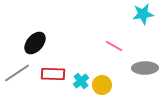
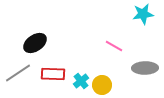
black ellipse: rotated 15 degrees clockwise
gray line: moved 1 px right
